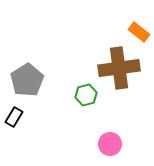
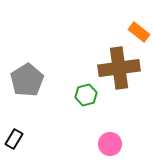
black rectangle: moved 22 px down
